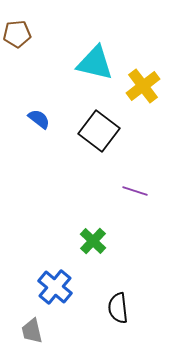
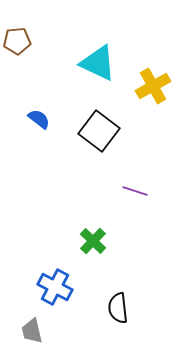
brown pentagon: moved 7 px down
cyan triangle: moved 3 px right; rotated 12 degrees clockwise
yellow cross: moved 10 px right; rotated 8 degrees clockwise
blue cross: rotated 12 degrees counterclockwise
